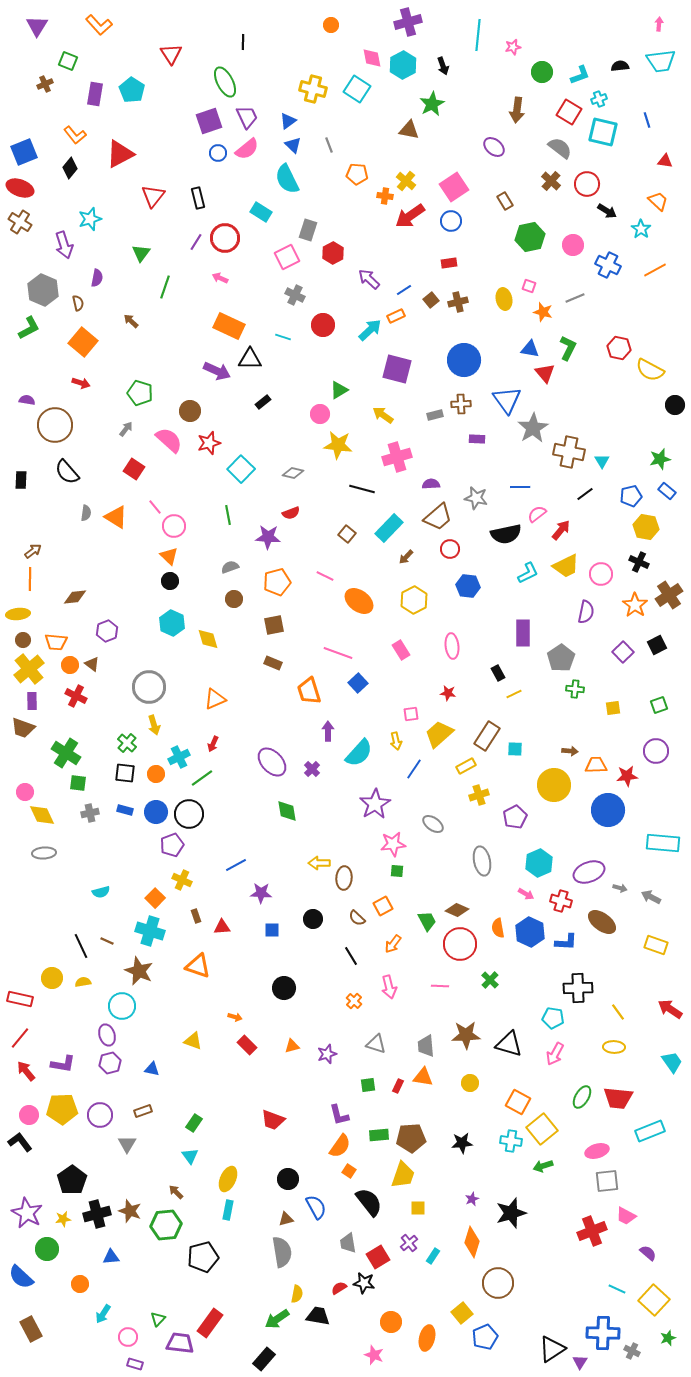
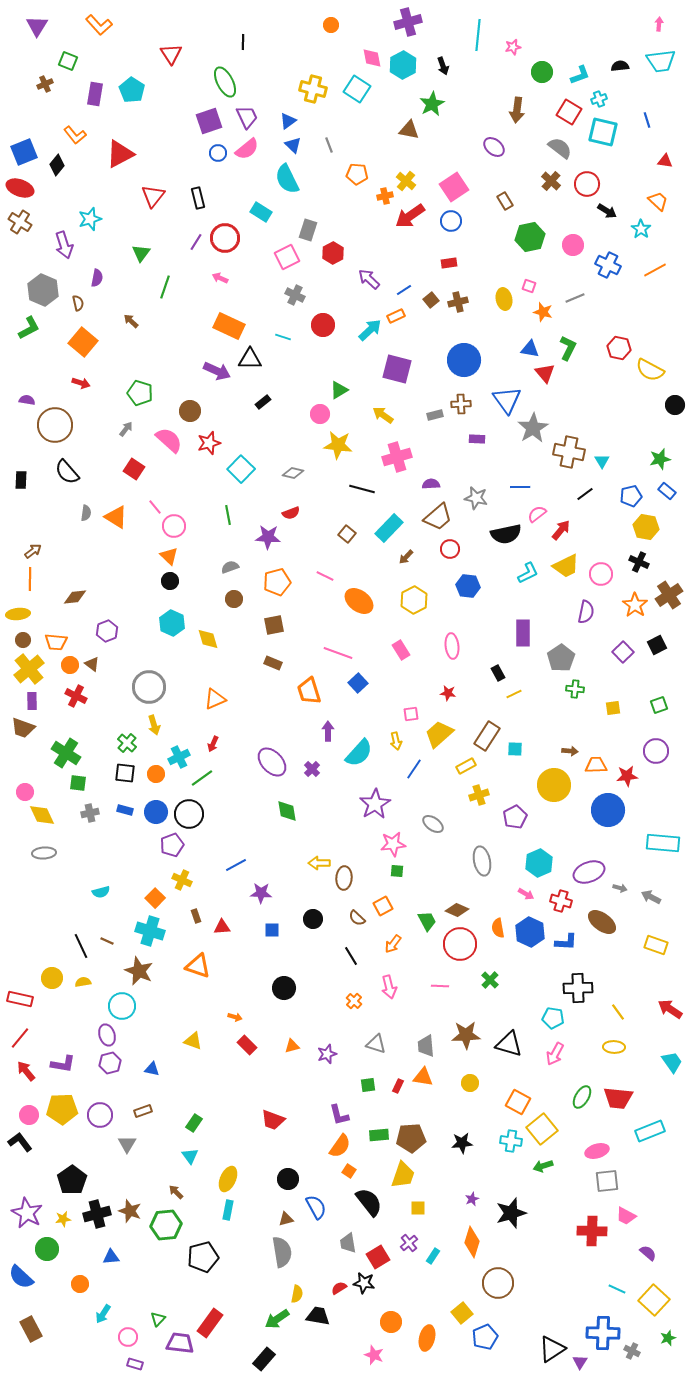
black diamond at (70, 168): moved 13 px left, 3 px up
orange cross at (385, 196): rotated 21 degrees counterclockwise
red cross at (592, 1231): rotated 24 degrees clockwise
